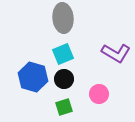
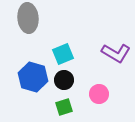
gray ellipse: moved 35 px left
black circle: moved 1 px down
